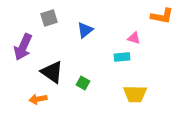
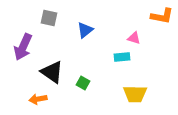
gray square: rotated 30 degrees clockwise
